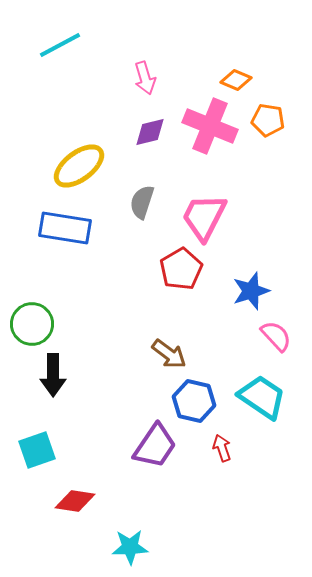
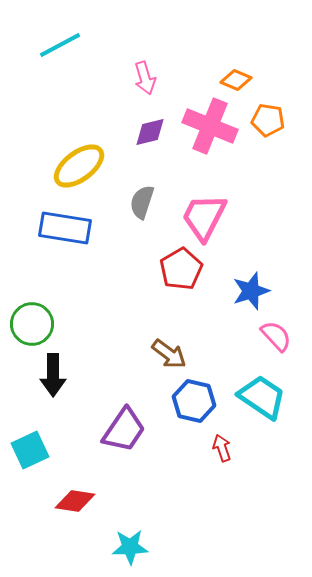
purple trapezoid: moved 31 px left, 16 px up
cyan square: moved 7 px left; rotated 6 degrees counterclockwise
